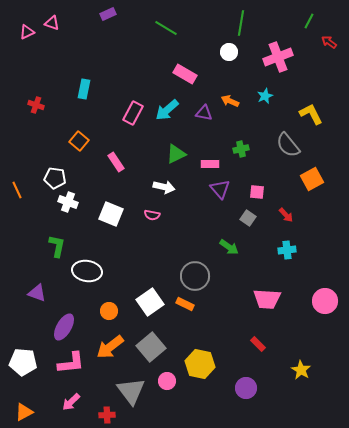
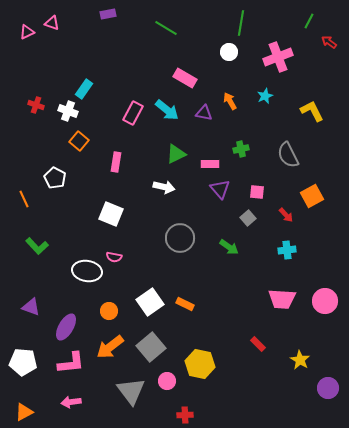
purple rectangle at (108, 14): rotated 14 degrees clockwise
pink rectangle at (185, 74): moved 4 px down
cyan rectangle at (84, 89): rotated 24 degrees clockwise
orange arrow at (230, 101): rotated 36 degrees clockwise
cyan arrow at (167, 110): rotated 100 degrees counterclockwise
yellow L-shape at (311, 114): moved 1 px right, 3 px up
gray semicircle at (288, 145): moved 10 px down; rotated 12 degrees clockwise
pink rectangle at (116, 162): rotated 42 degrees clockwise
white pentagon at (55, 178): rotated 20 degrees clockwise
orange square at (312, 179): moved 17 px down
orange line at (17, 190): moved 7 px right, 9 px down
white cross at (68, 202): moved 91 px up
pink semicircle at (152, 215): moved 38 px left, 42 px down
gray square at (248, 218): rotated 14 degrees clockwise
green L-shape at (57, 246): moved 20 px left; rotated 125 degrees clockwise
gray circle at (195, 276): moved 15 px left, 38 px up
purple triangle at (37, 293): moved 6 px left, 14 px down
pink trapezoid at (267, 299): moved 15 px right
purple ellipse at (64, 327): moved 2 px right
yellow star at (301, 370): moved 1 px left, 10 px up
purple circle at (246, 388): moved 82 px right
pink arrow at (71, 402): rotated 36 degrees clockwise
red cross at (107, 415): moved 78 px right
